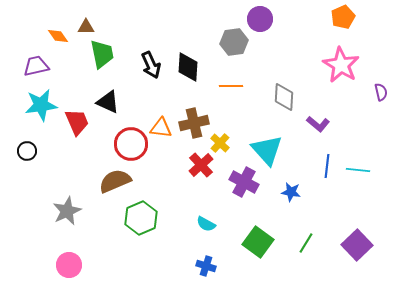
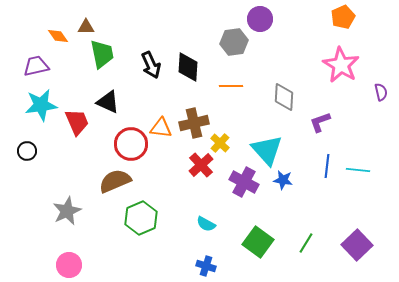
purple L-shape: moved 2 px right, 2 px up; rotated 120 degrees clockwise
blue star: moved 8 px left, 12 px up
